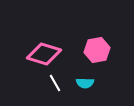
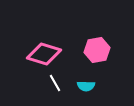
cyan semicircle: moved 1 px right, 3 px down
